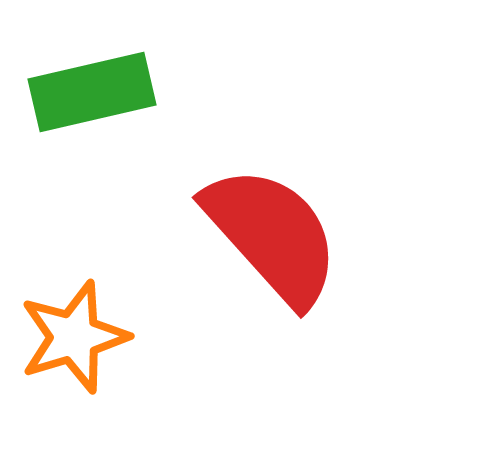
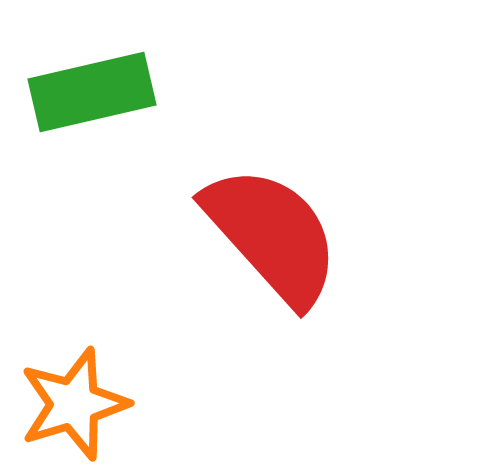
orange star: moved 67 px down
